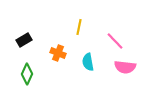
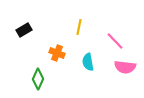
black rectangle: moved 10 px up
orange cross: moved 1 px left
green diamond: moved 11 px right, 5 px down
